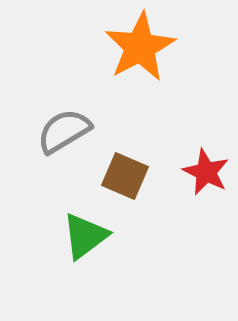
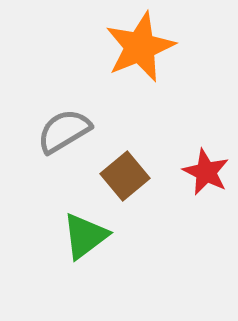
orange star: rotated 6 degrees clockwise
brown square: rotated 27 degrees clockwise
